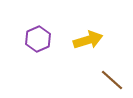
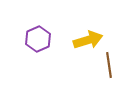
brown line: moved 3 px left, 15 px up; rotated 40 degrees clockwise
